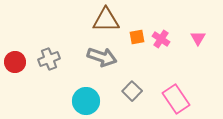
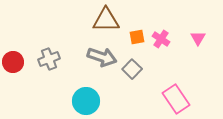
red circle: moved 2 px left
gray square: moved 22 px up
